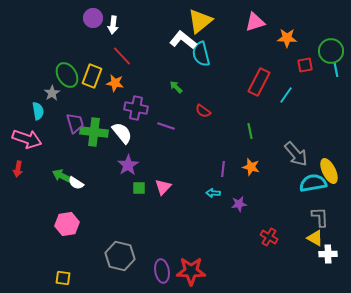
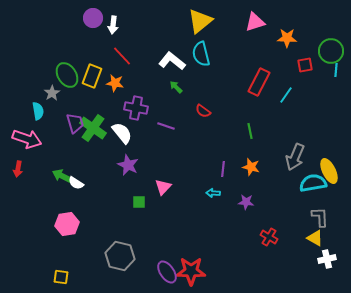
white L-shape at (183, 40): moved 11 px left, 21 px down
cyan line at (336, 70): rotated 16 degrees clockwise
green cross at (94, 132): moved 1 px left, 4 px up; rotated 28 degrees clockwise
gray arrow at (296, 154): moved 1 px left, 3 px down; rotated 64 degrees clockwise
purple star at (128, 165): rotated 15 degrees counterclockwise
green square at (139, 188): moved 14 px down
purple star at (239, 204): moved 7 px right, 2 px up; rotated 14 degrees clockwise
white cross at (328, 254): moved 1 px left, 5 px down; rotated 12 degrees counterclockwise
purple ellipse at (162, 271): moved 5 px right, 1 px down; rotated 25 degrees counterclockwise
yellow square at (63, 278): moved 2 px left, 1 px up
